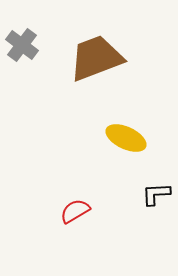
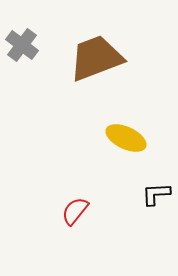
red semicircle: rotated 20 degrees counterclockwise
